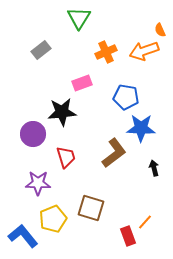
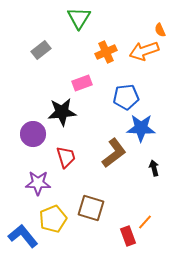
blue pentagon: rotated 15 degrees counterclockwise
